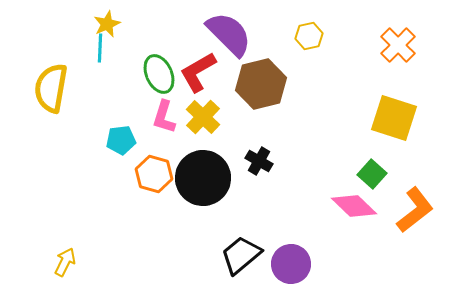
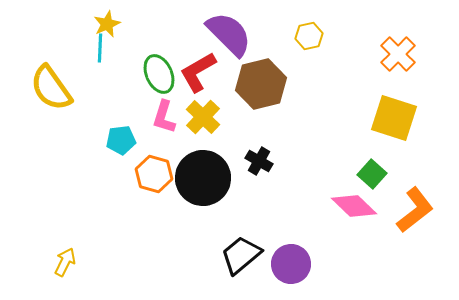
orange cross: moved 9 px down
yellow semicircle: rotated 45 degrees counterclockwise
